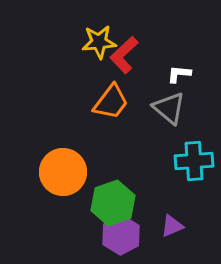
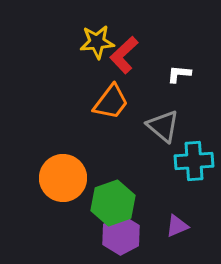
yellow star: moved 2 px left
gray triangle: moved 6 px left, 18 px down
orange circle: moved 6 px down
purple triangle: moved 5 px right
